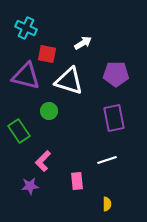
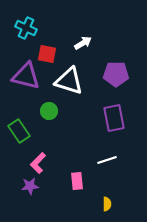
pink L-shape: moved 5 px left, 2 px down
